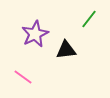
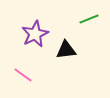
green line: rotated 30 degrees clockwise
pink line: moved 2 px up
